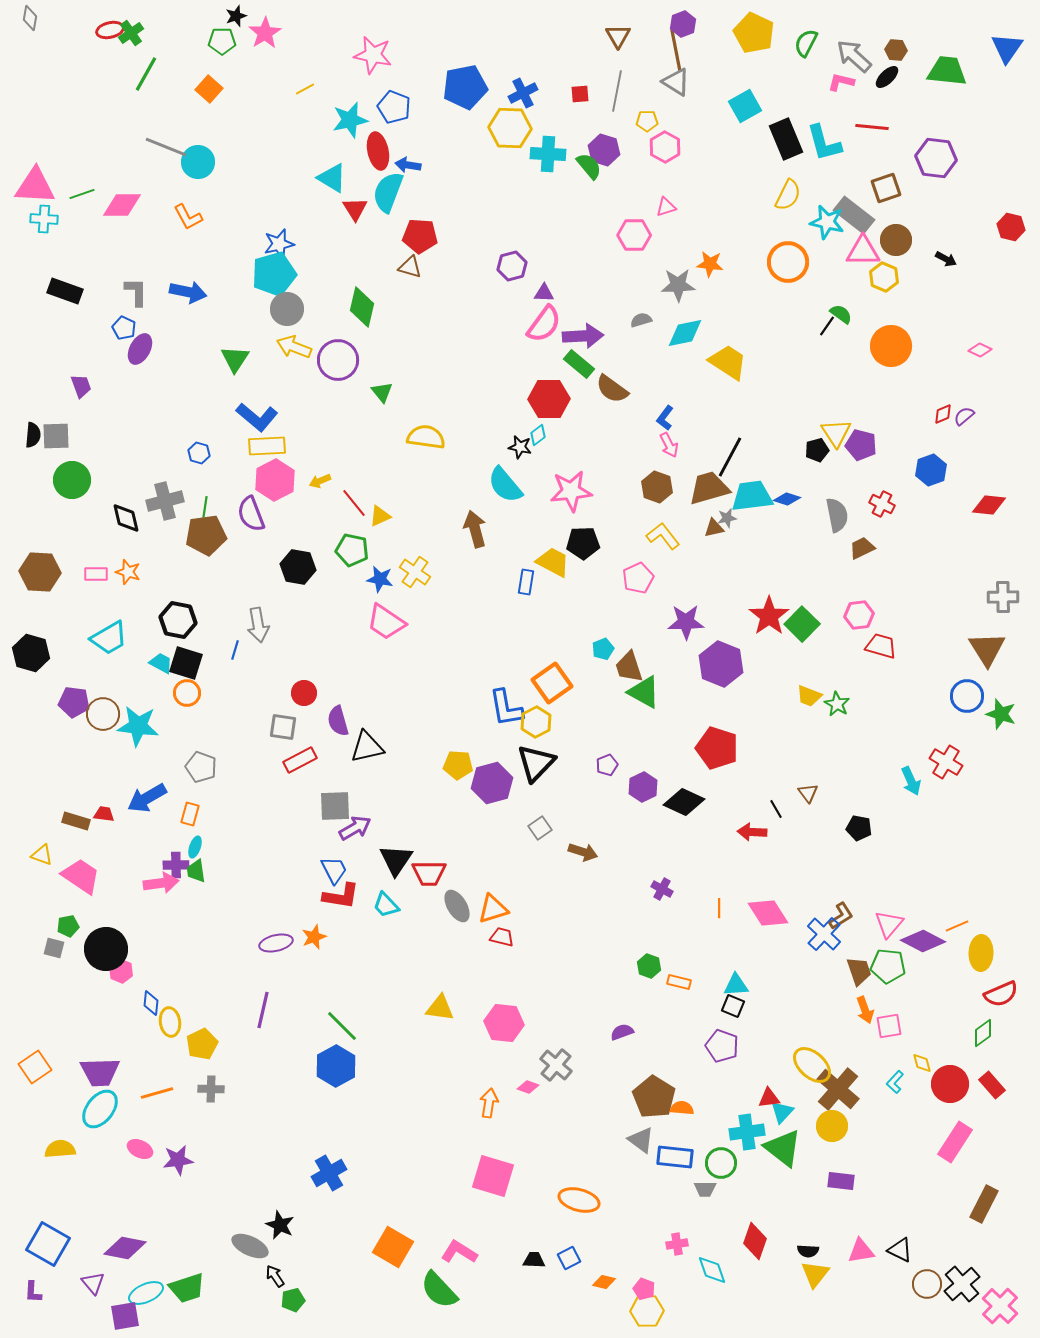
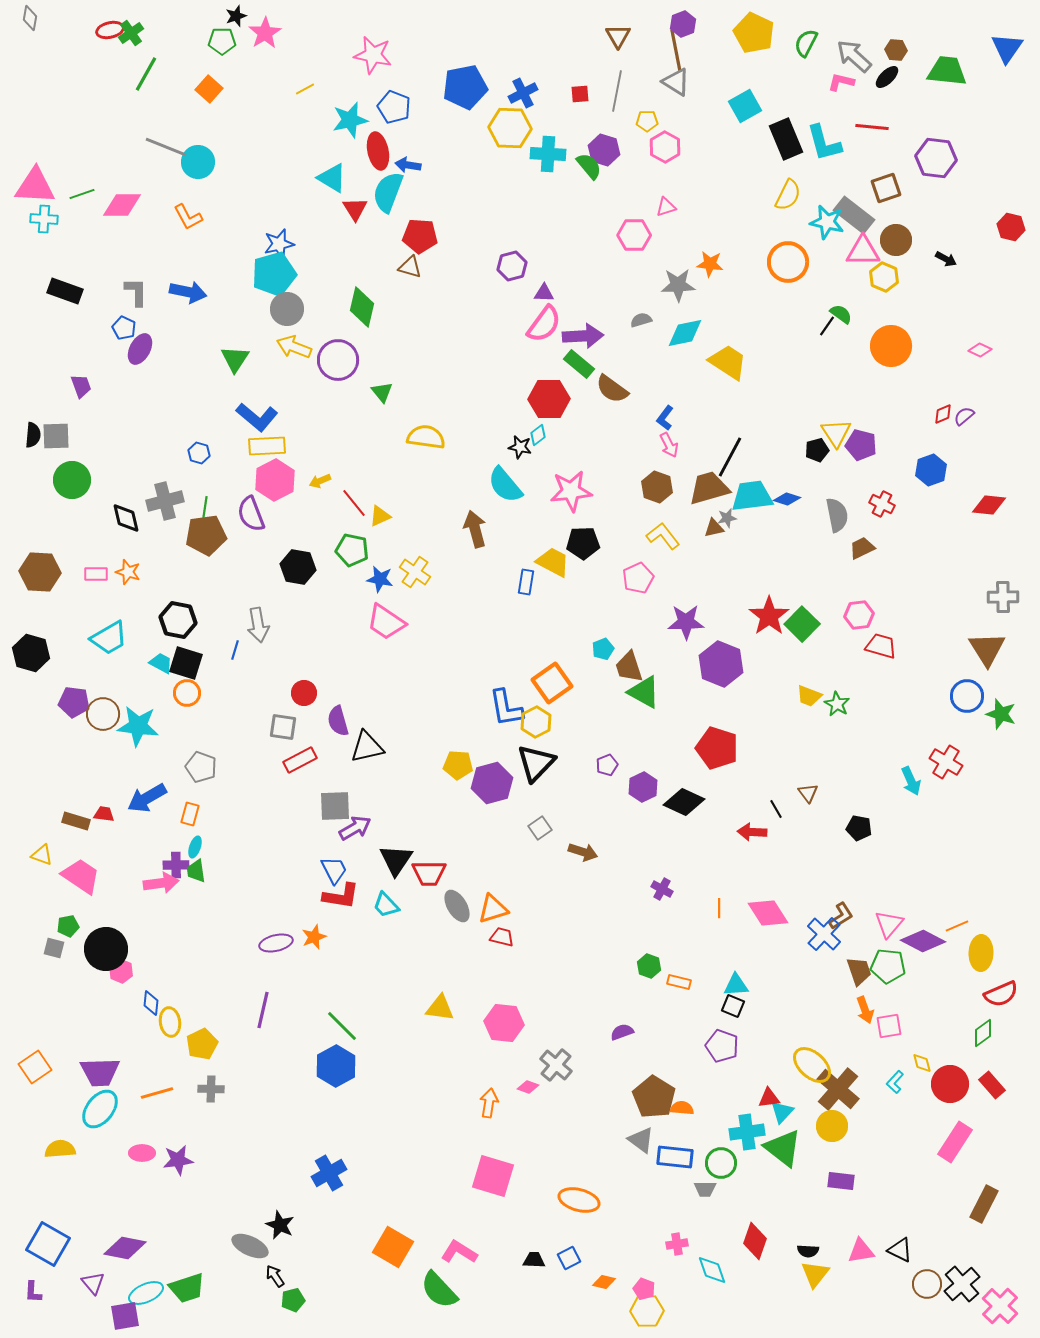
pink ellipse at (140, 1149): moved 2 px right, 4 px down; rotated 25 degrees counterclockwise
